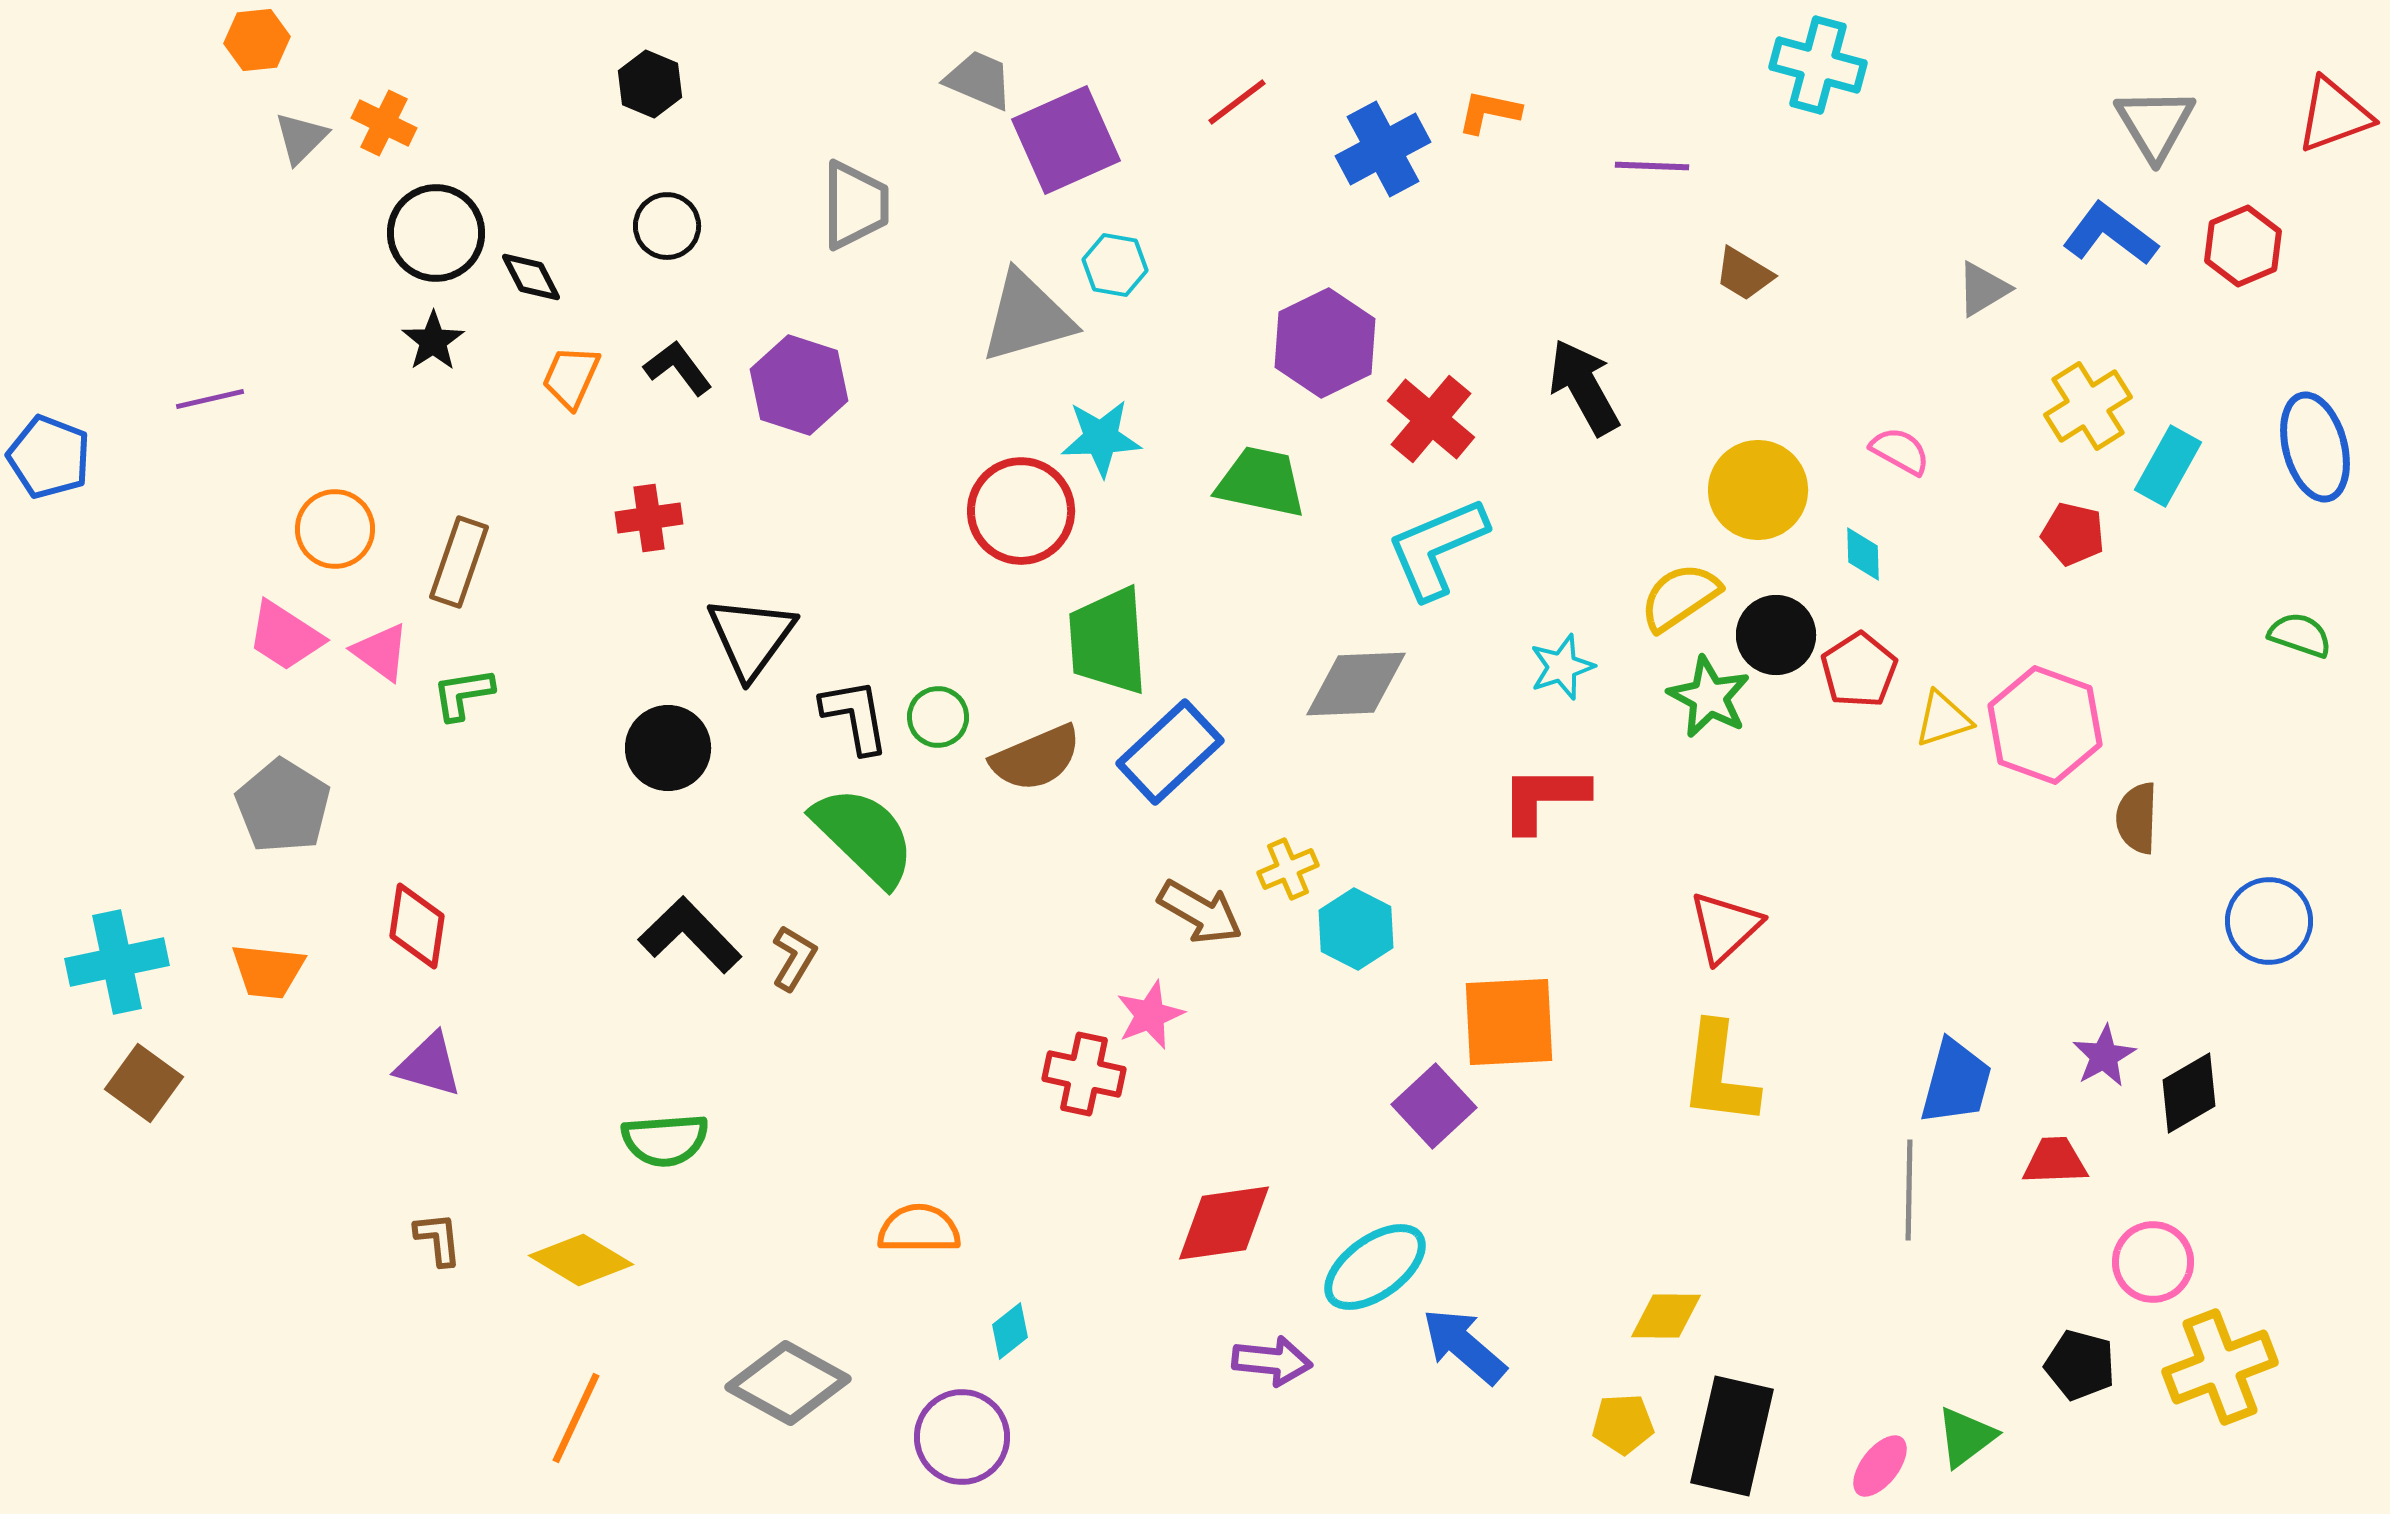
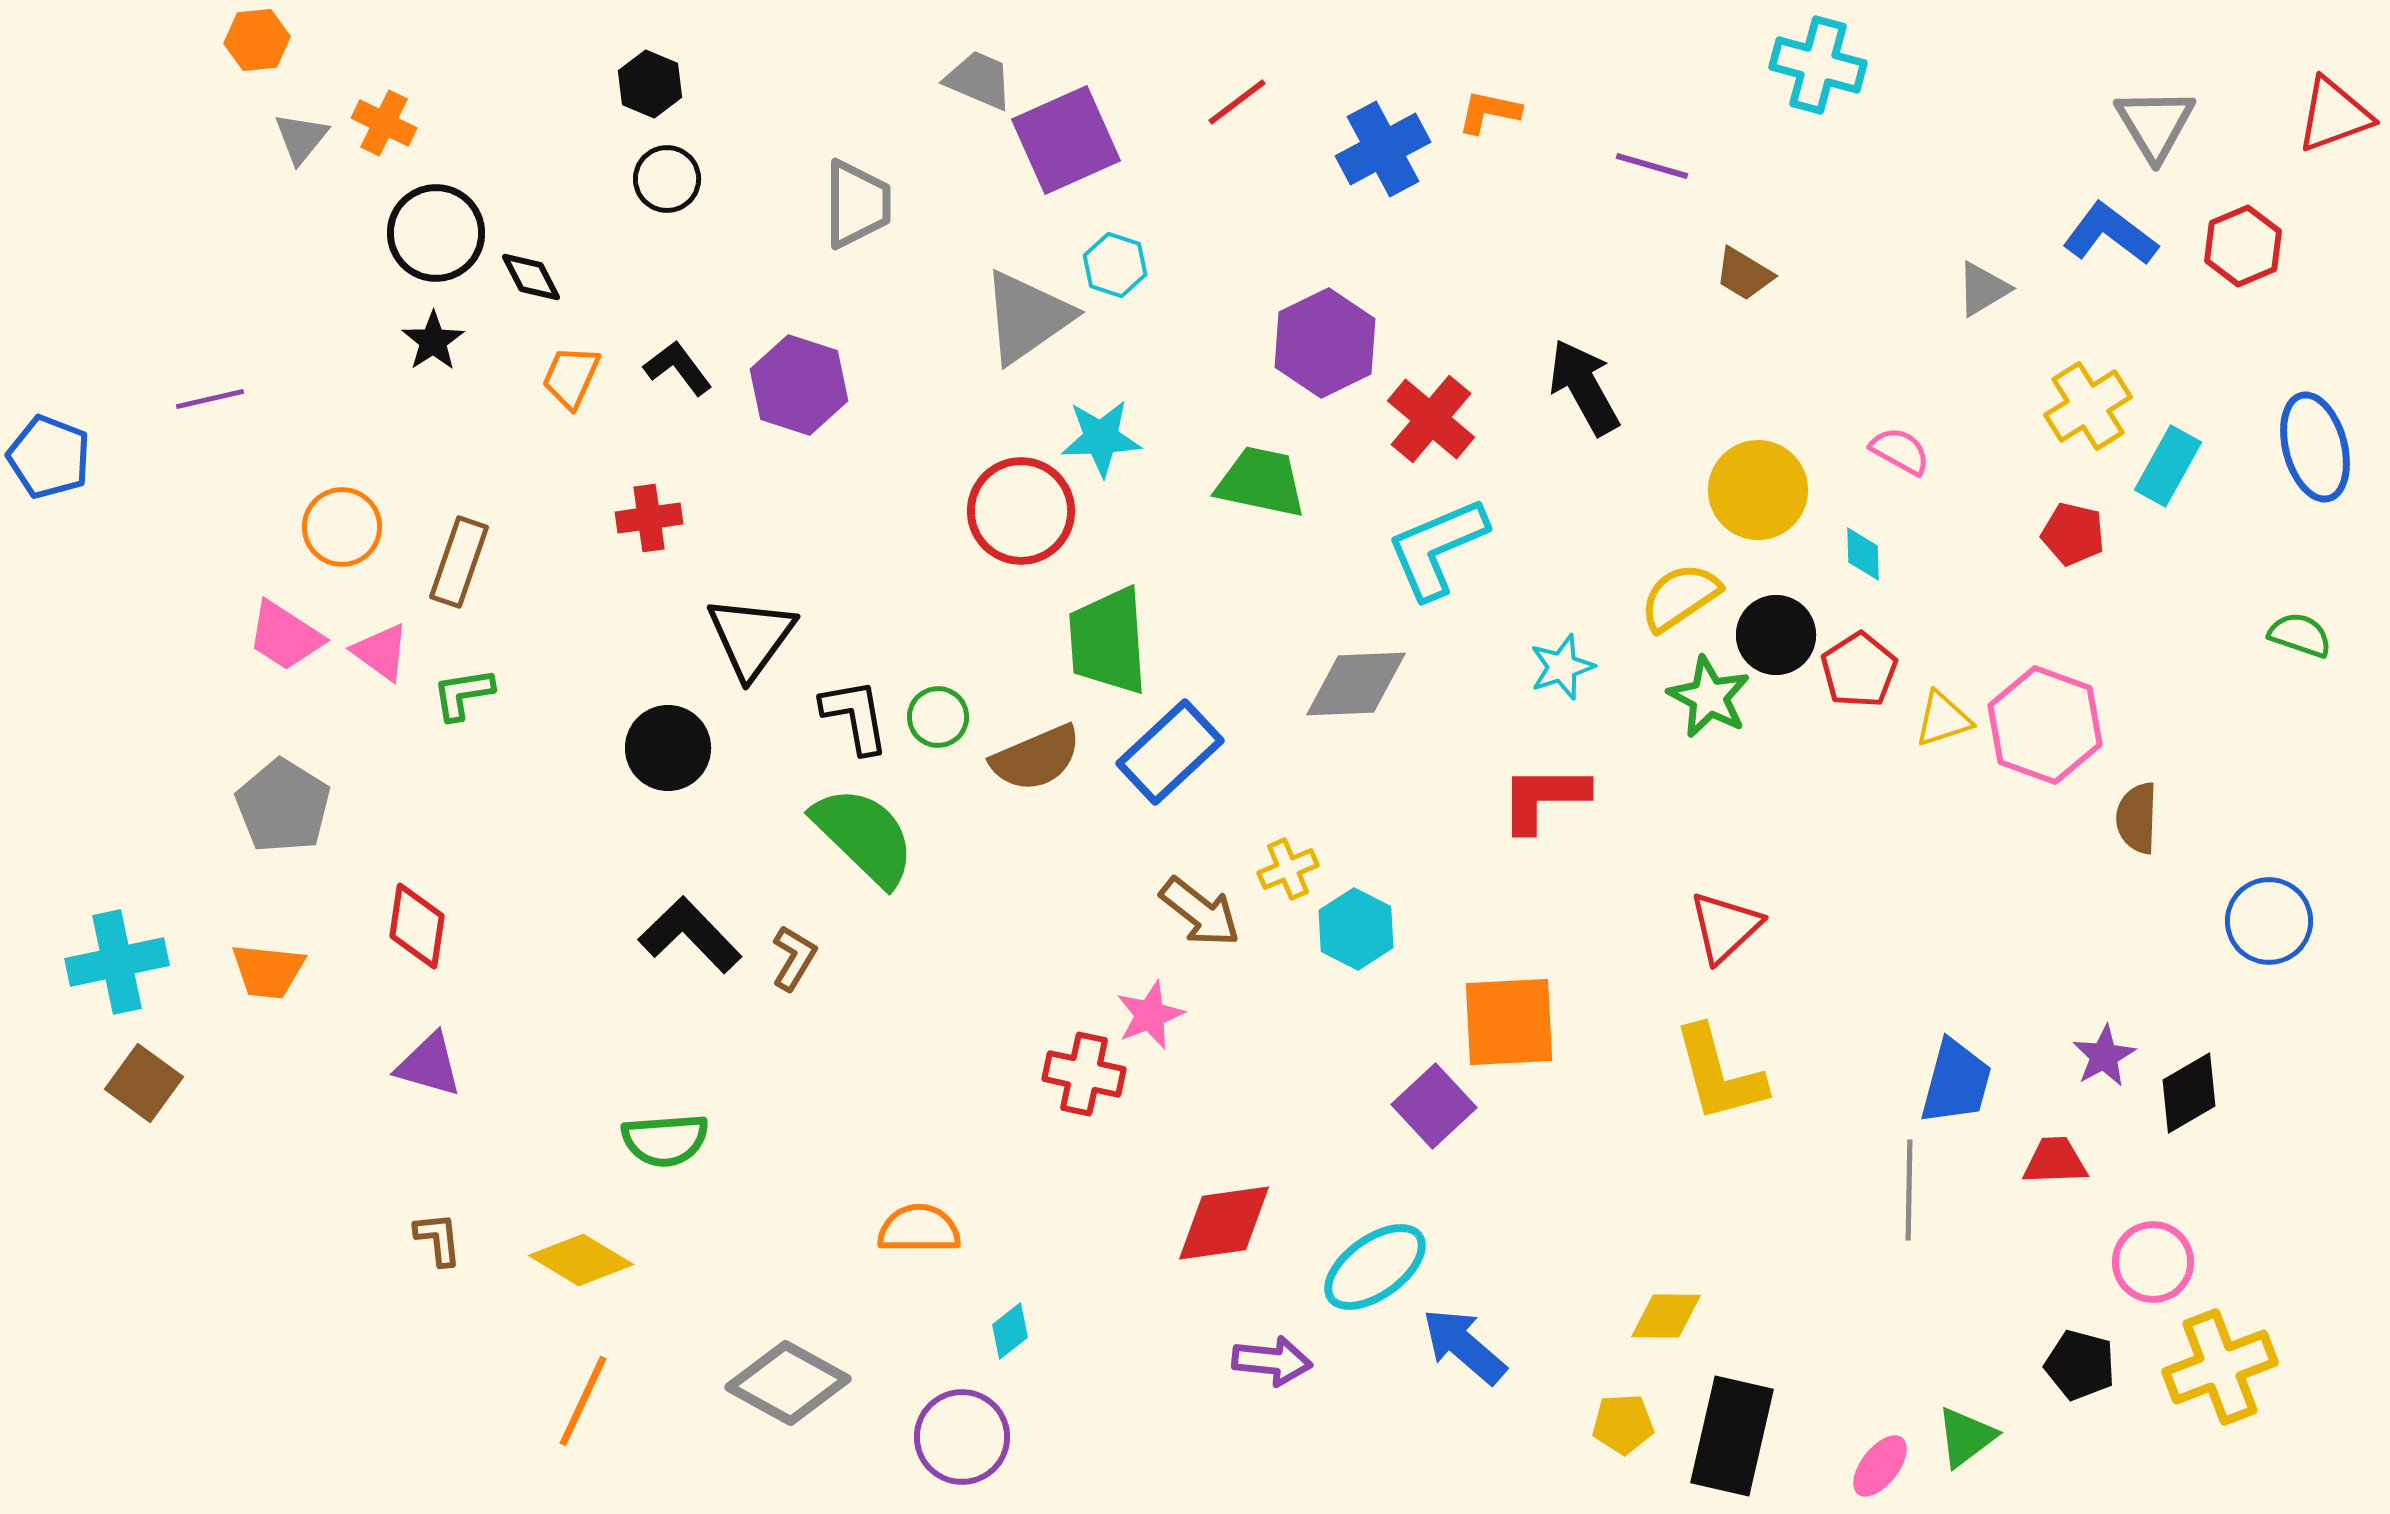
gray triangle at (301, 138): rotated 6 degrees counterclockwise
purple line at (1652, 166): rotated 14 degrees clockwise
gray trapezoid at (855, 205): moved 2 px right, 1 px up
black circle at (667, 226): moved 47 px up
cyan hexagon at (1115, 265): rotated 8 degrees clockwise
gray triangle at (1027, 317): rotated 19 degrees counterclockwise
orange circle at (335, 529): moved 7 px right, 2 px up
brown arrow at (1200, 912): rotated 8 degrees clockwise
yellow L-shape at (1719, 1074): rotated 22 degrees counterclockwise
orange line at (576, 1418): moved 7 px right, 17 px up
